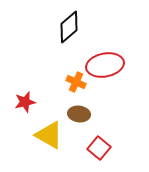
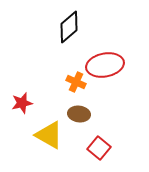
red star: moved 3 px left, 1 px down
